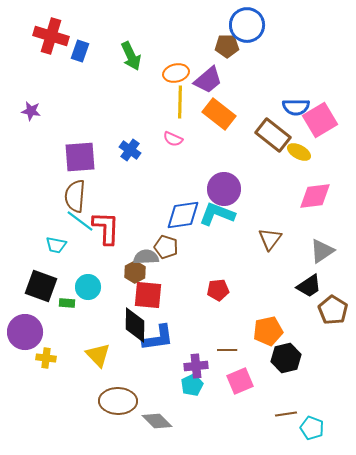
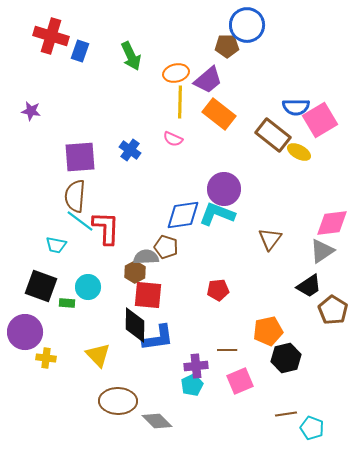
pink diamond at (315, 196): moved 17 px right, 27 px down
